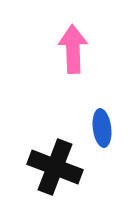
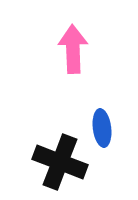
black cross: moved 5 px right, 5 px up
